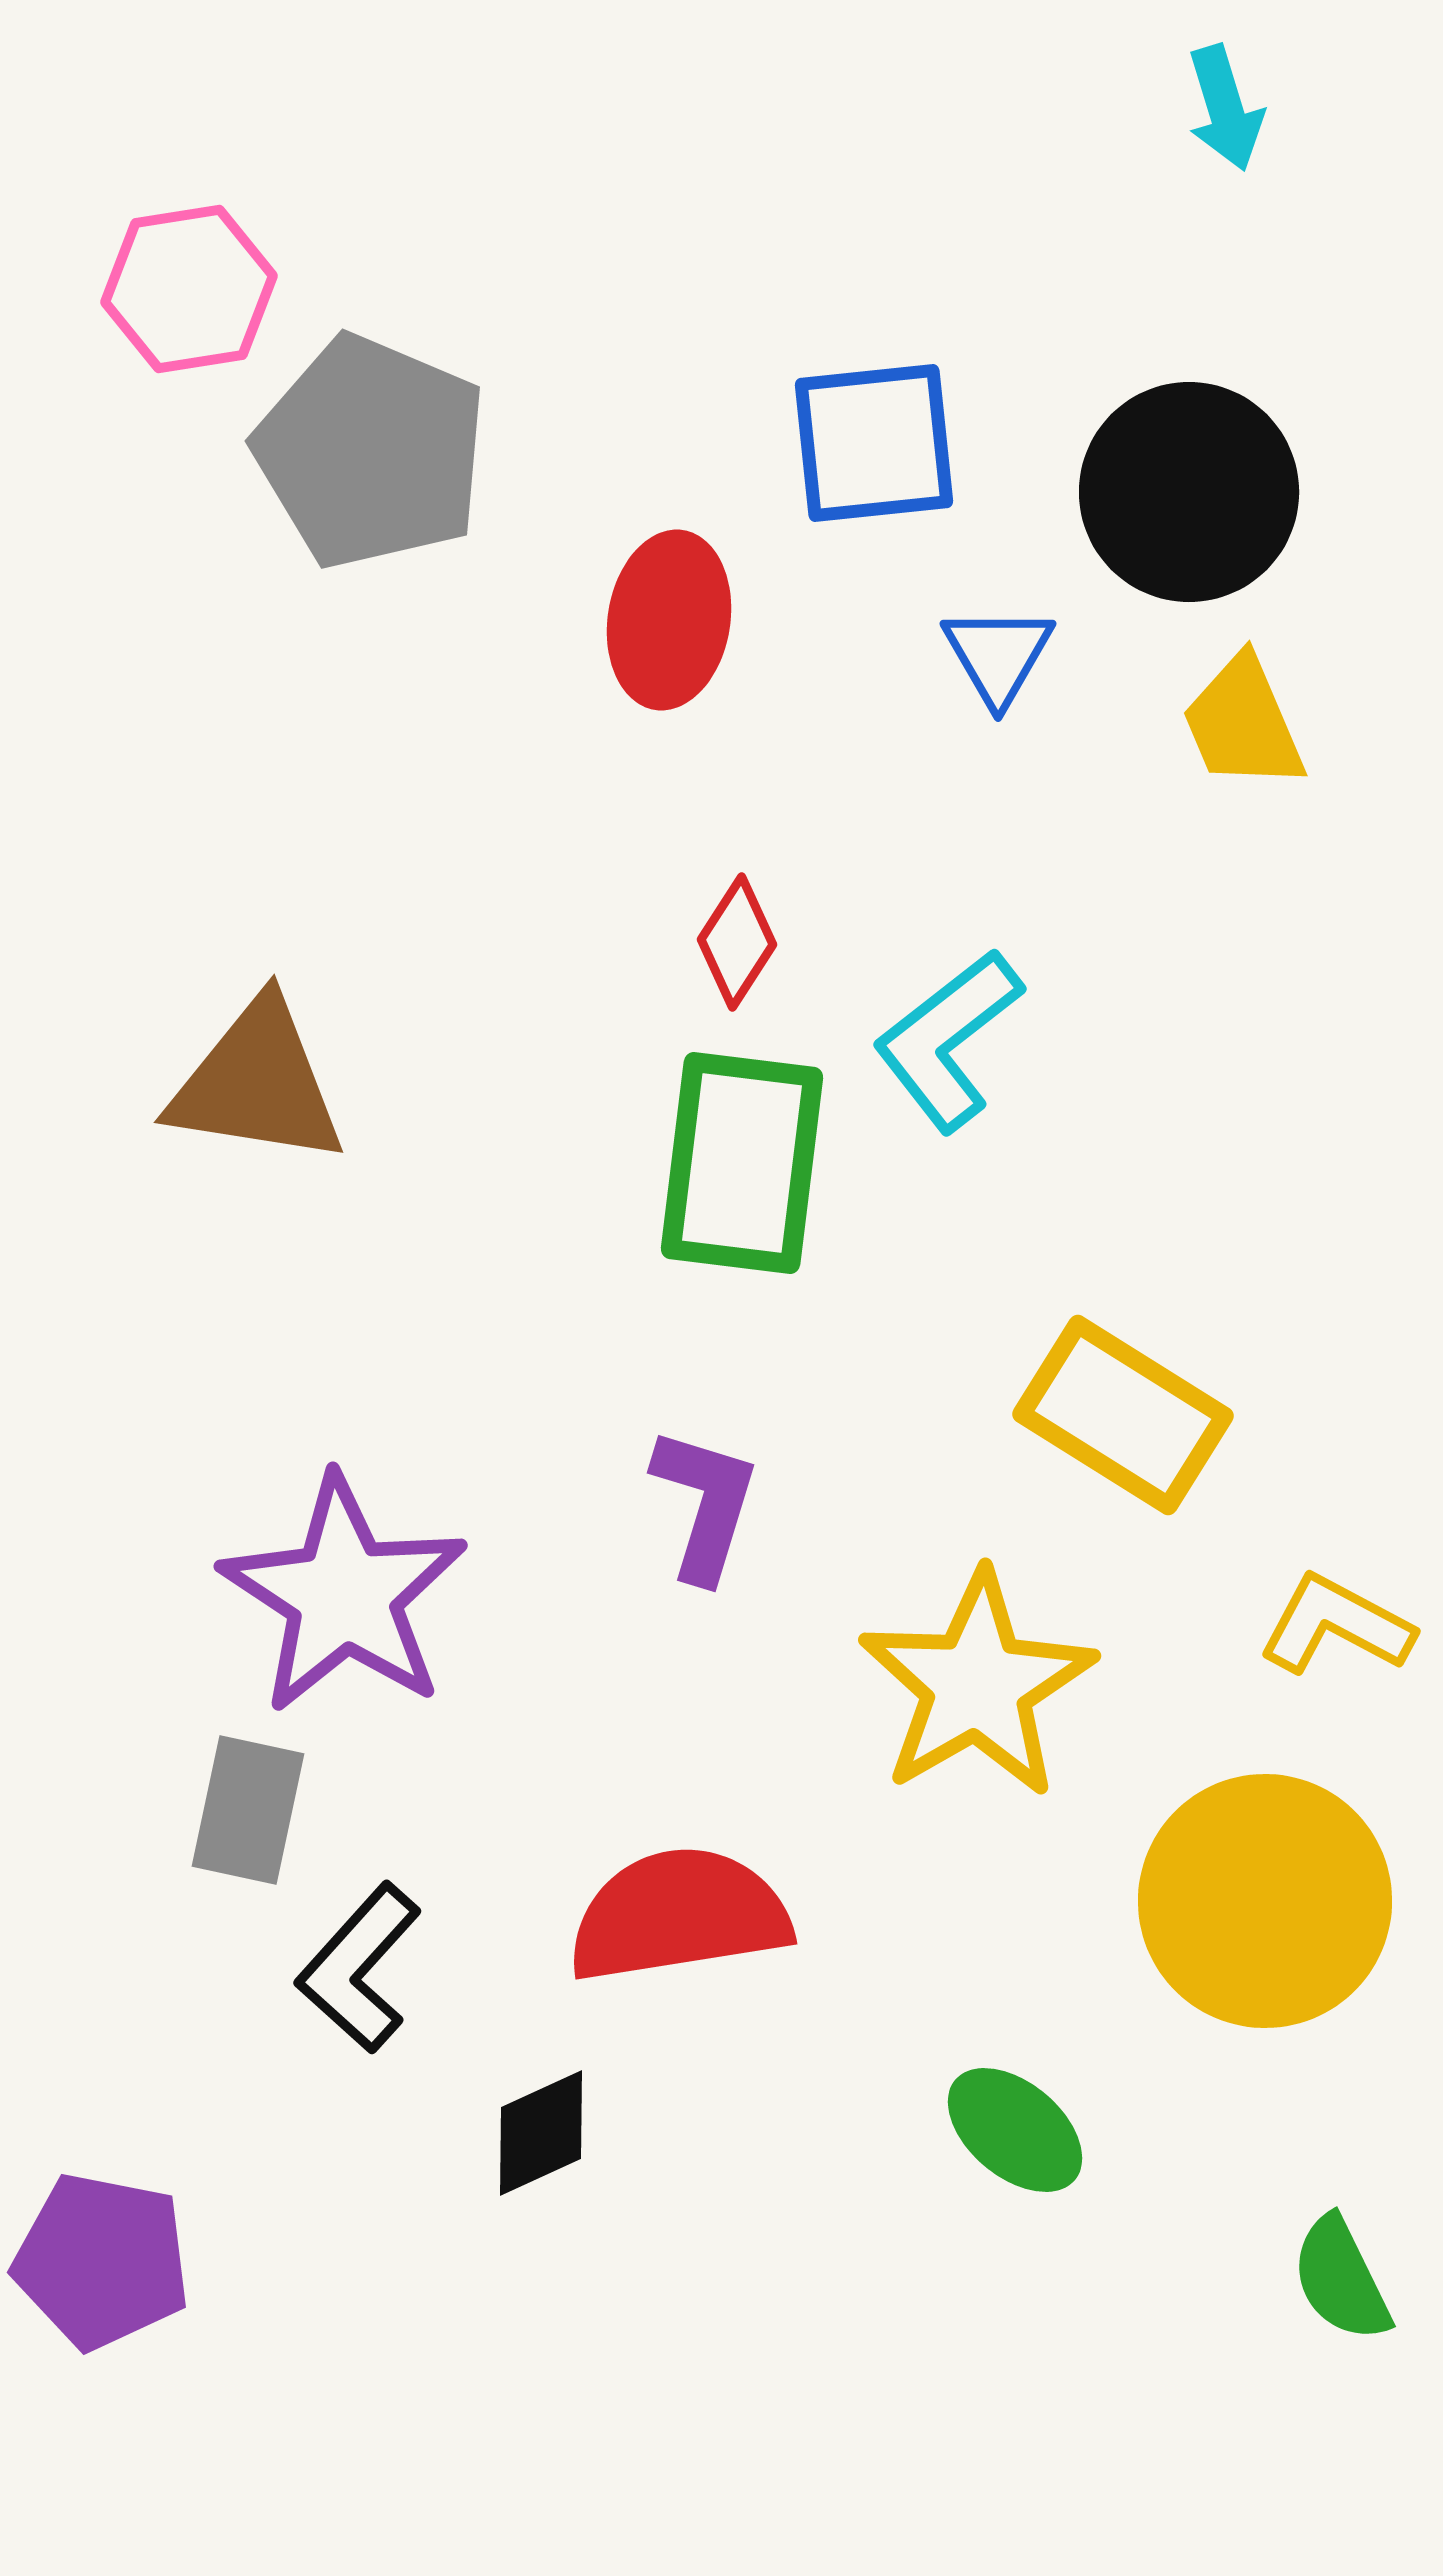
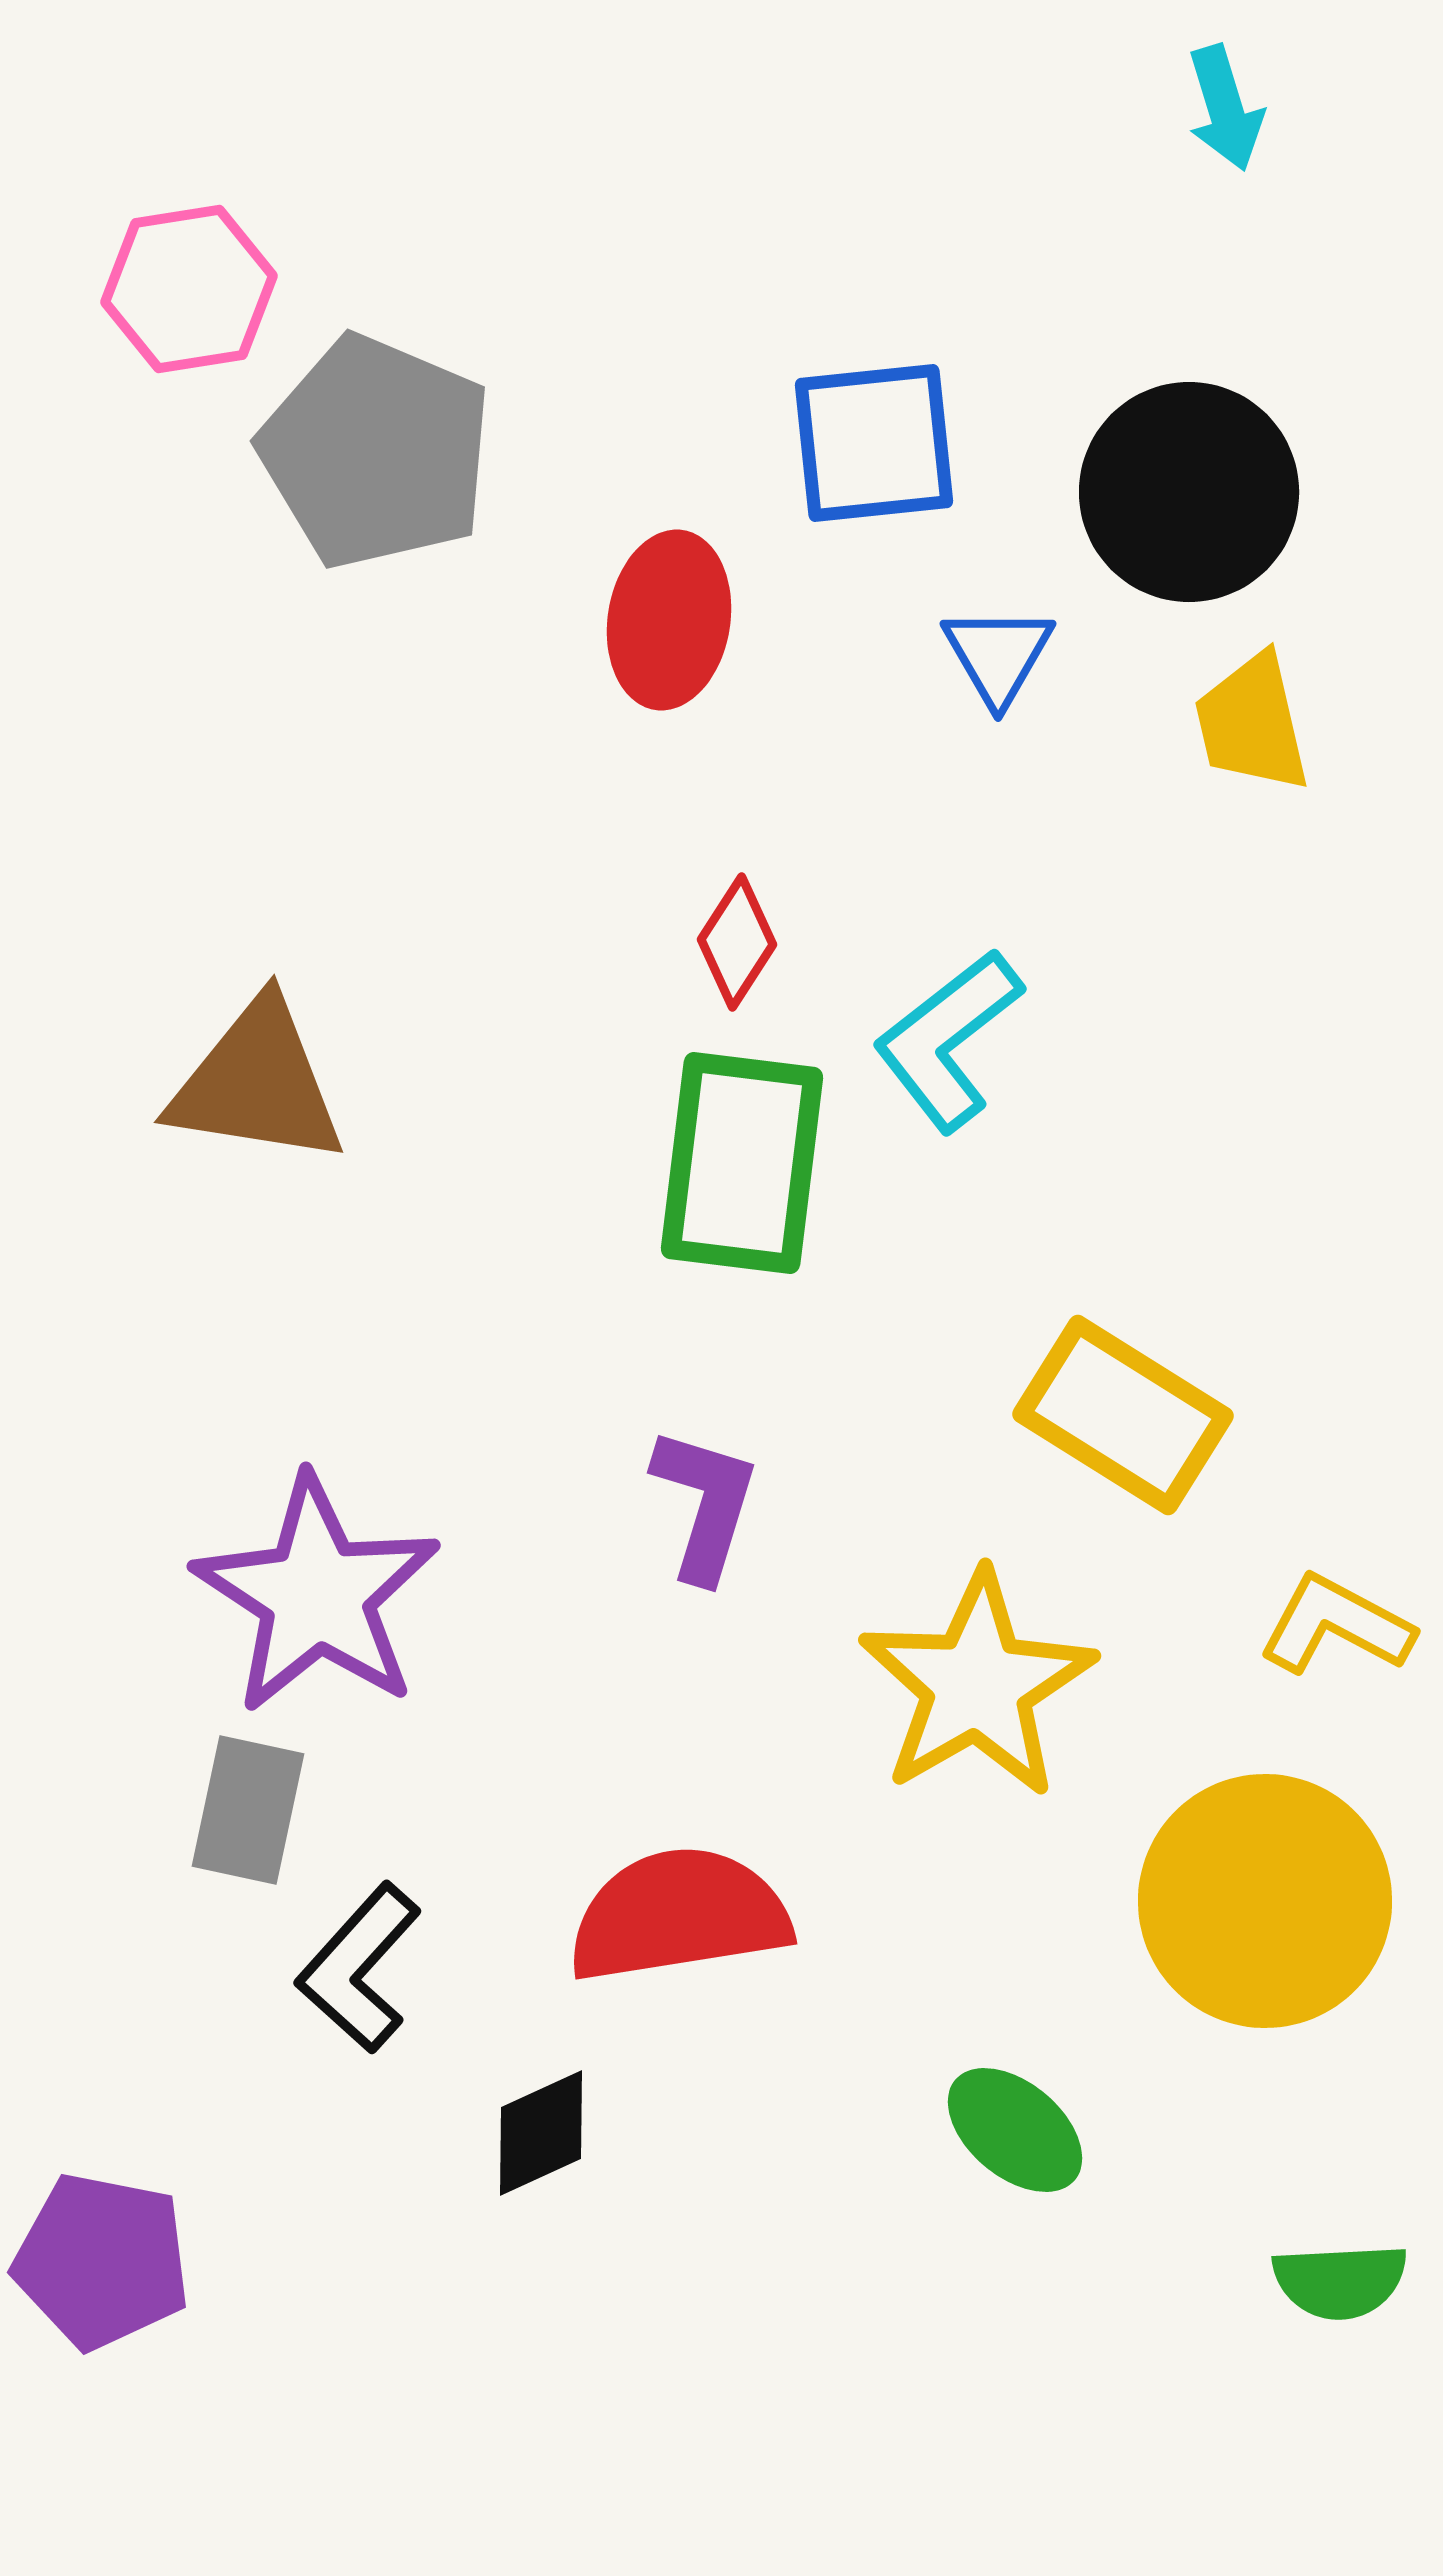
gray pentagon: moved 5 px right
yellow trapezoid: moved 9 px right; rotated 10 degrees clockwise
purple star: moved 27 px left
green semicircle: moved 1 px left, 2 px down; rotated 67 degrees counterclockwise
